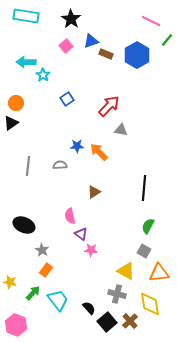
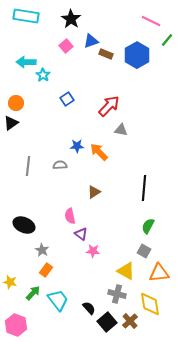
pink star: moved 2 px right, 1 px down
